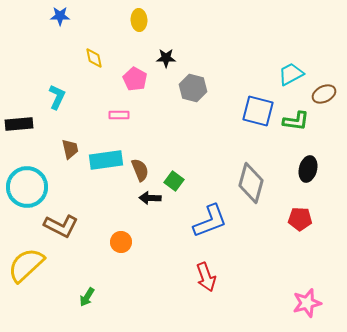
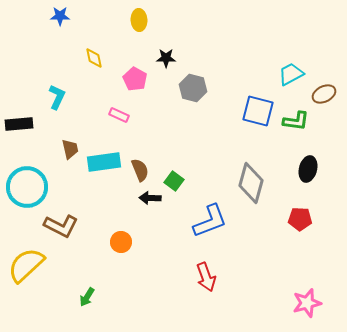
pink rectangle: rotated 24 degrees clockwise
cyan rectangle: moved 2 px left, 2 px down
